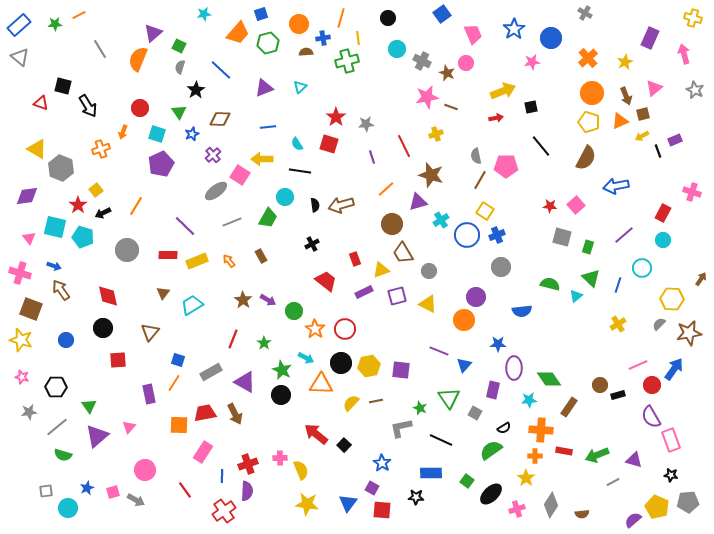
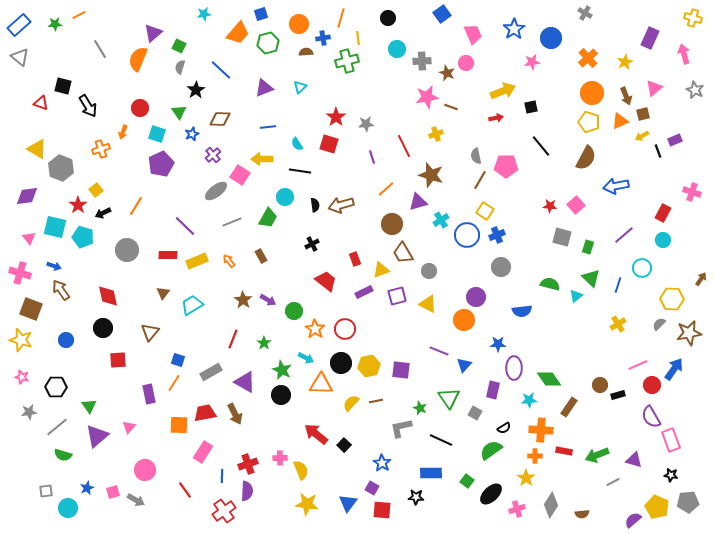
gray cross at (422, 61): rotated 30 degrees counterclockwise
